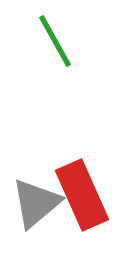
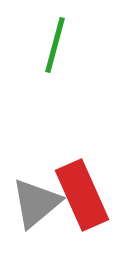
green line: moved 4 px down; rotated 44 degrees clockwise
